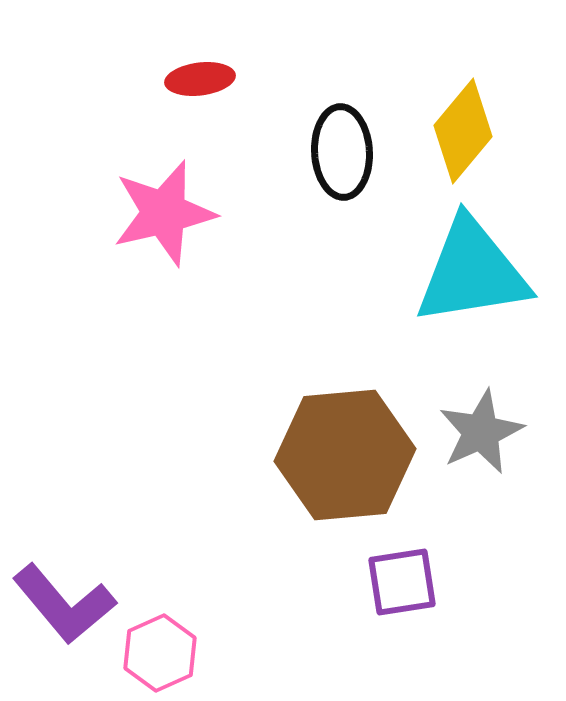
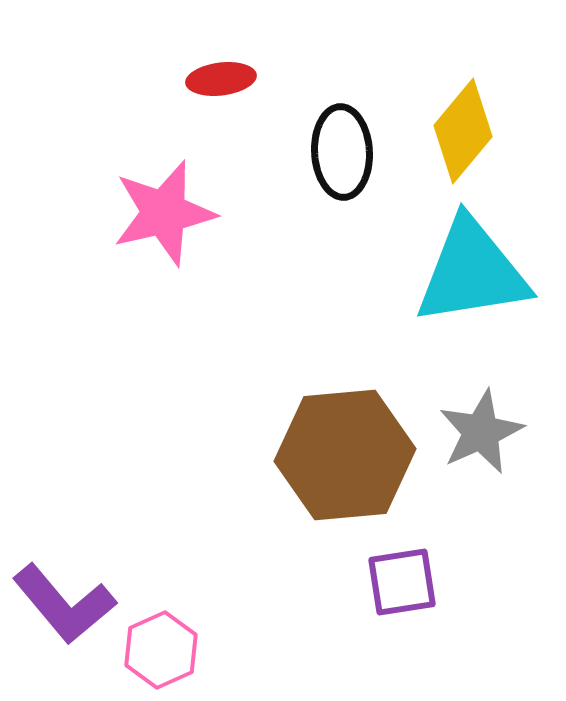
red ellipse: moved 21 px right
pink hexagon: moved 1 px right, 3 px up
